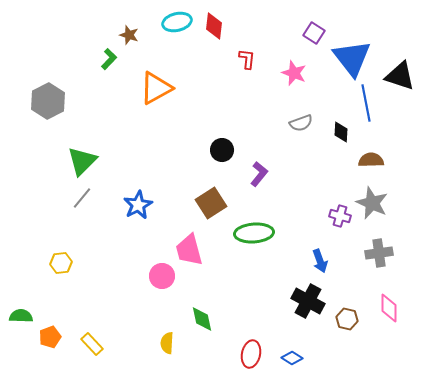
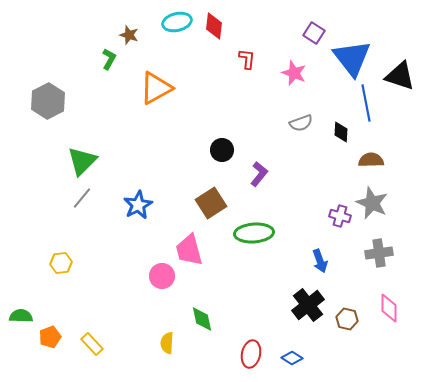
green L-shape: rotated 15 degrees counterclockwise
black cross: moved 4 px down; rotated 24 degrees clockwise
